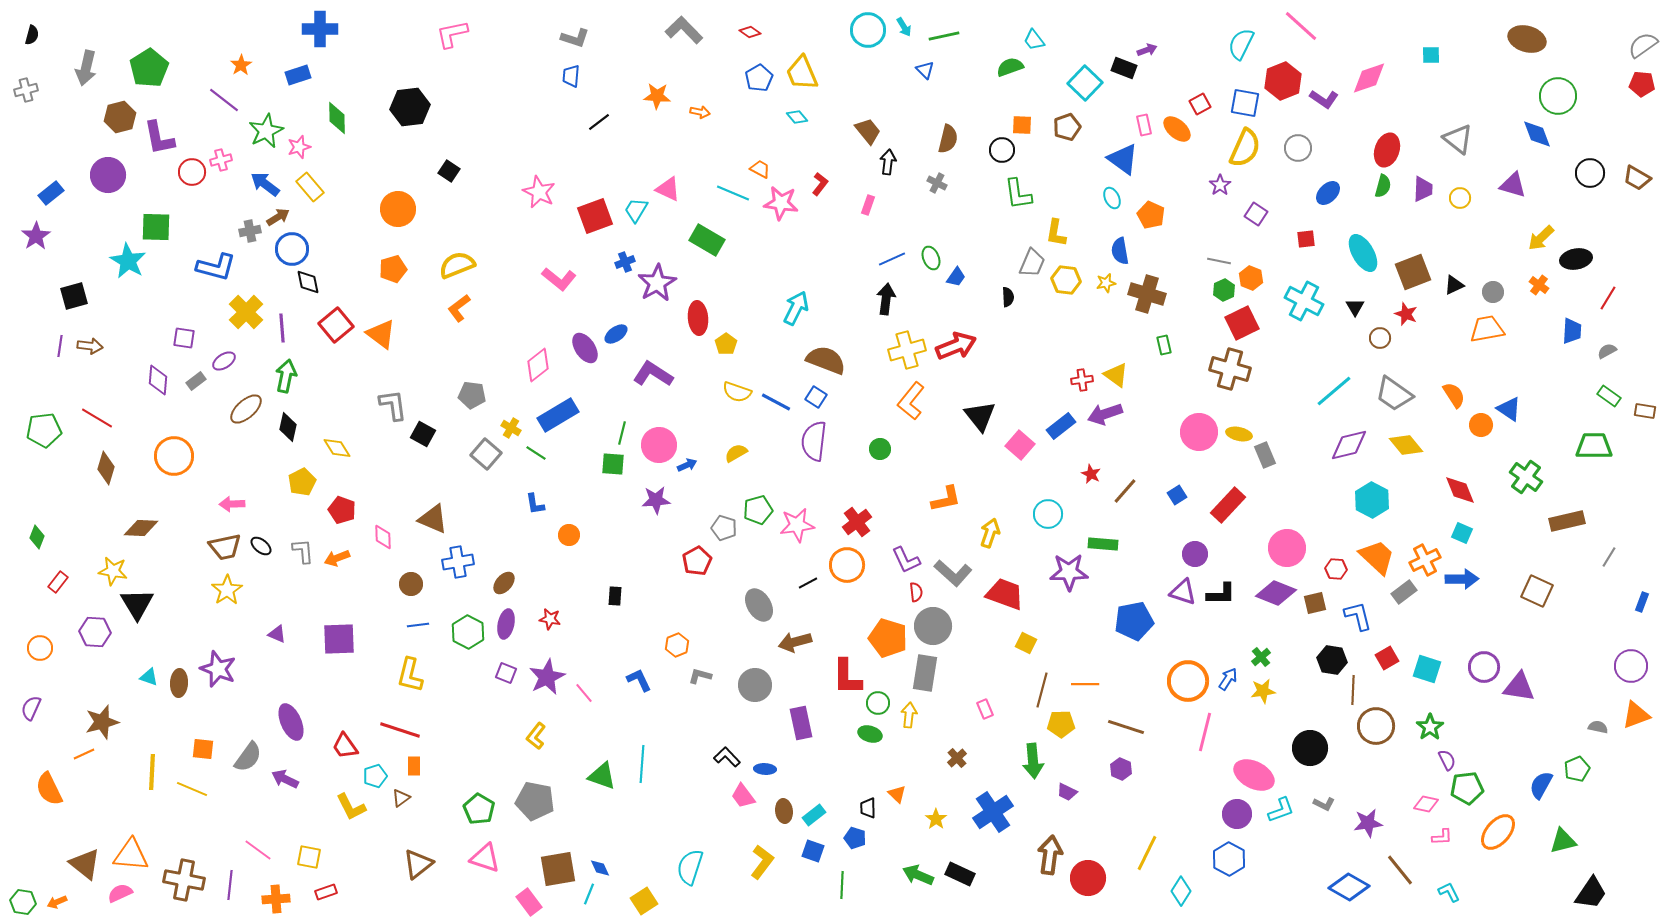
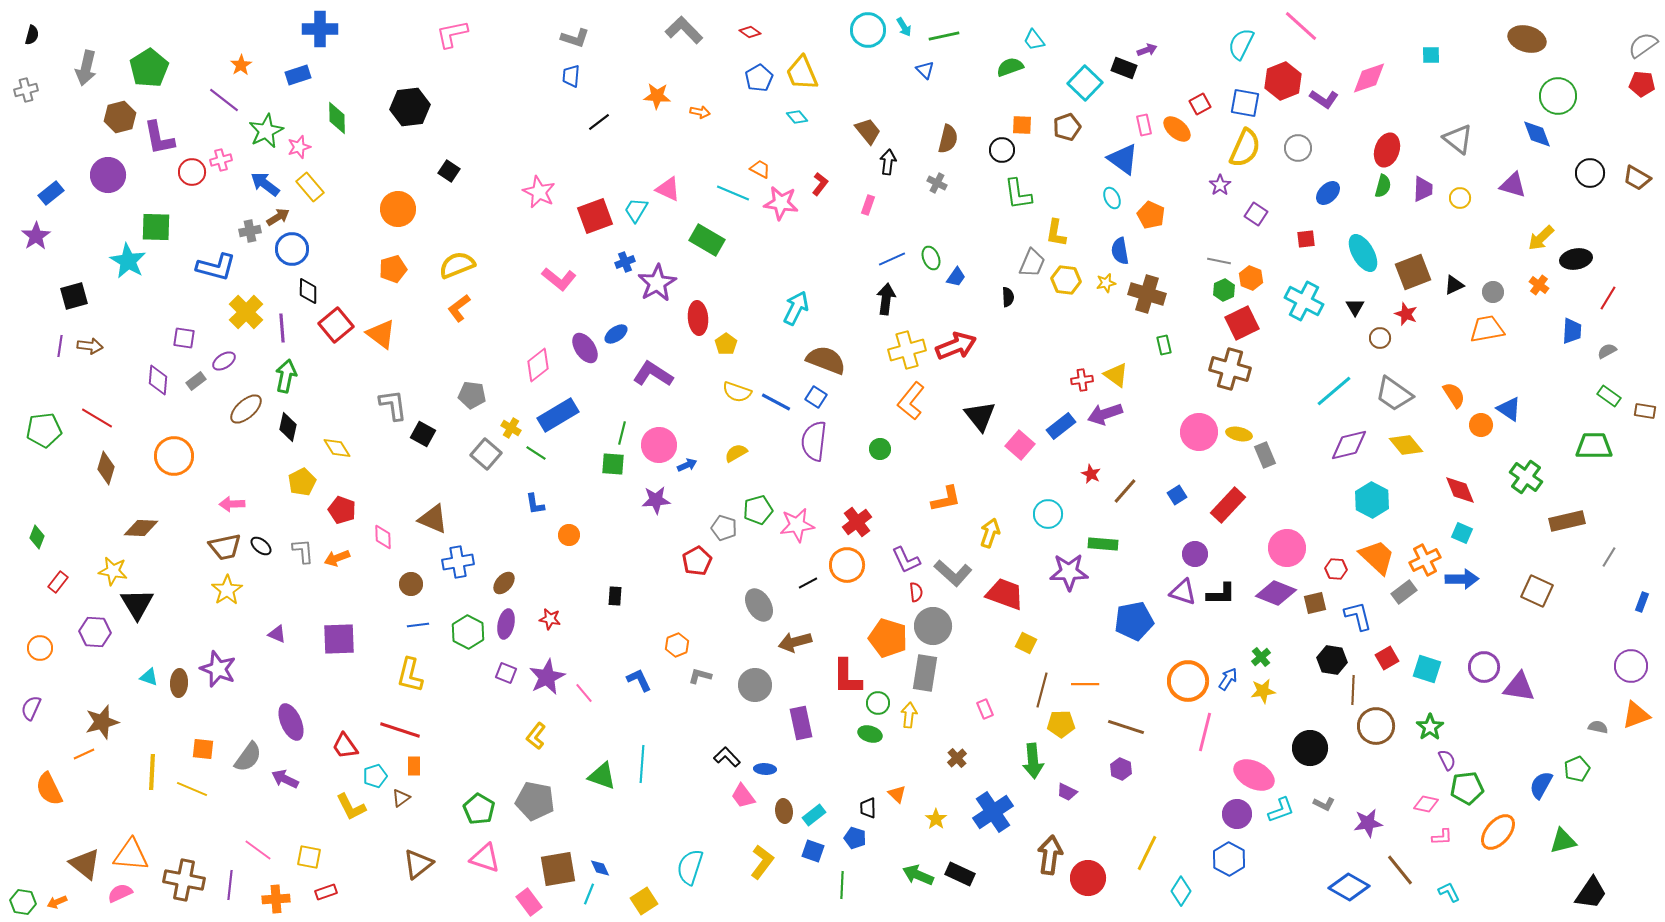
black diamond at (308, 282): moved 9 px down; rotated 12 degrees clockwise
